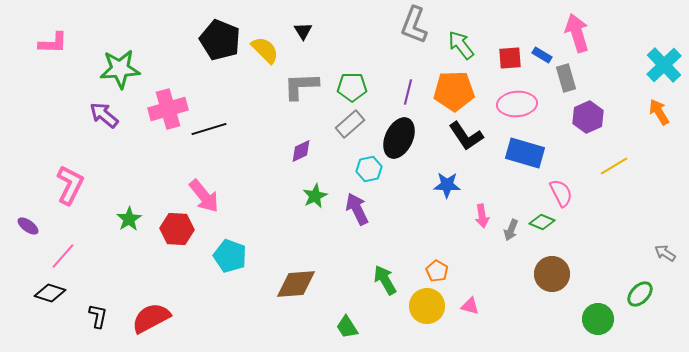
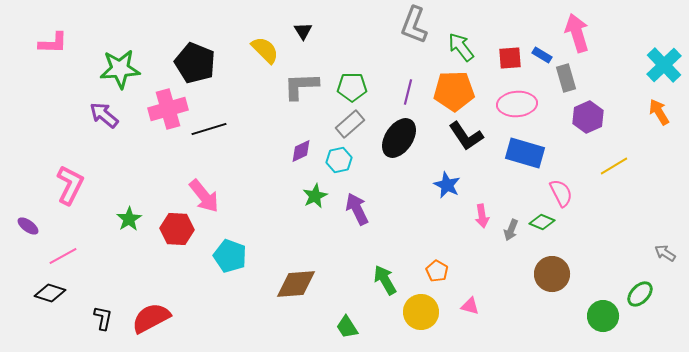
black pentagon at (220, 40): moved 25 px left, 23 px down
green arrow at (461, 45): moved 2 px down
black ellipse at (399, 138): rotated 9 degrees clockwise
cyan hexagon at (369, 169): moved 30 px left, 9 px up
blue star at (447, 185): rotated 24 degrees clockwise
pink line at (63, 256): rotated 20 degrees clockwise
yellow circle at (427, 306): moved 6 px left, 6 px down
black L-shape at (98, 316): moved 5 px right, 2 px down
green circle at (598, 319): moved 5 px right, 3 px up
